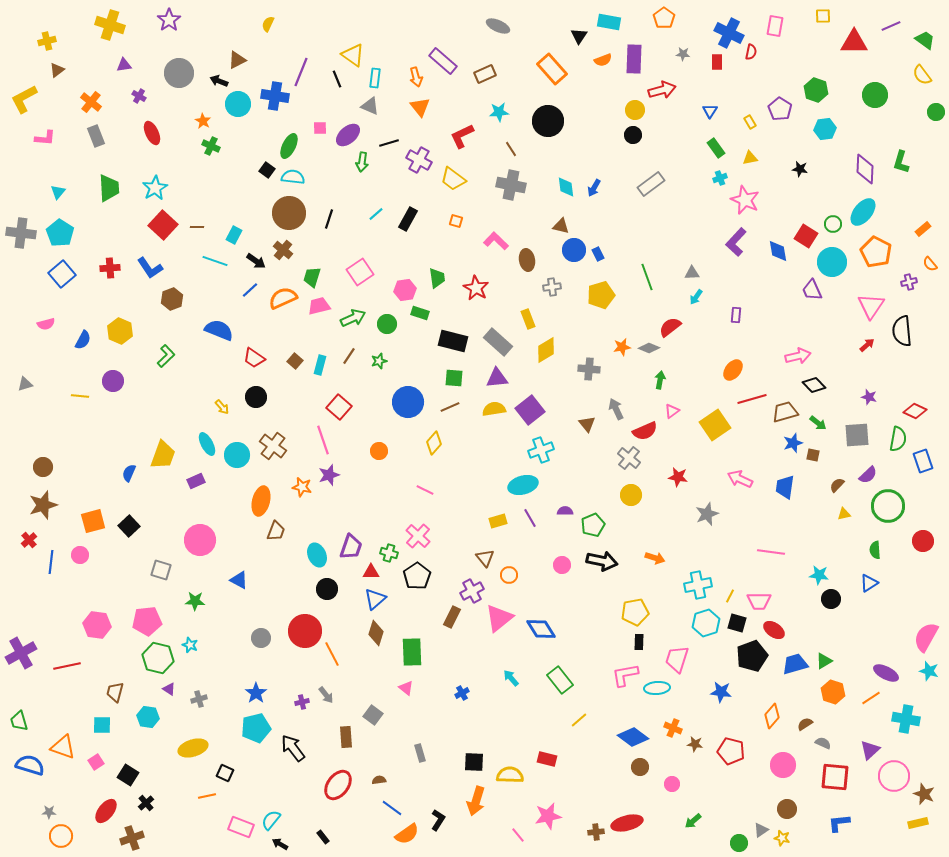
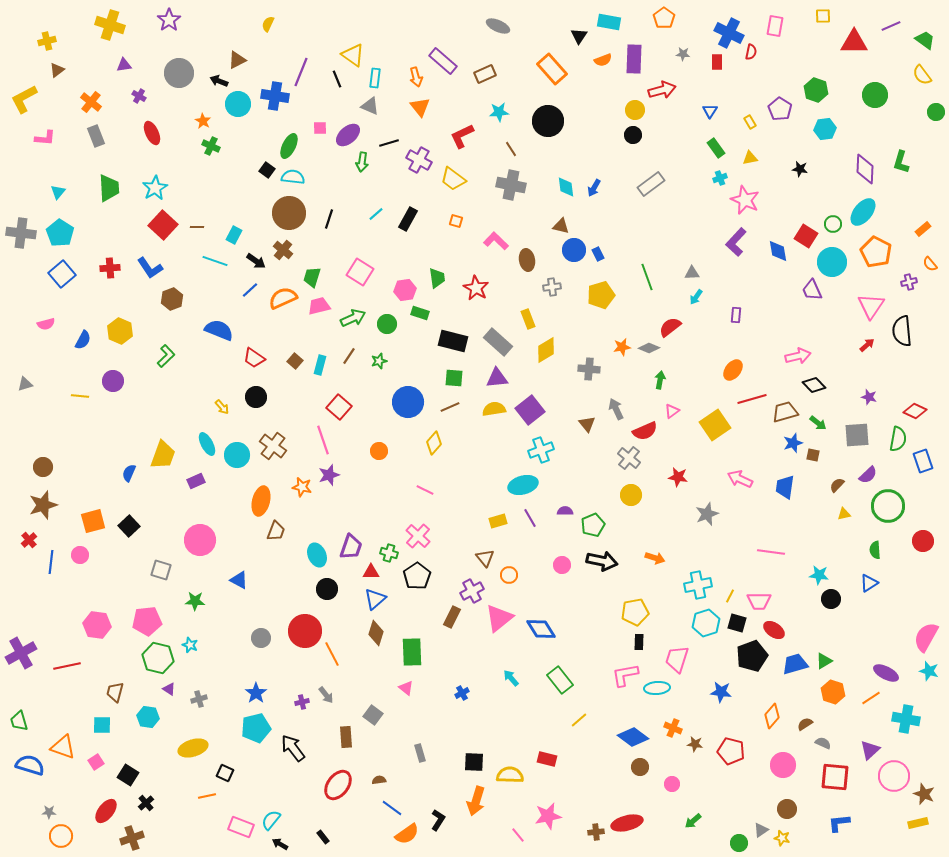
pink square at (360, 272): rotated 24 degrees counterclockwise
